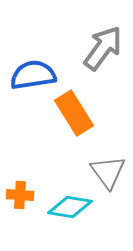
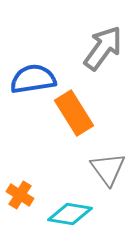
blue semicircle: moved 4 px down
gray triangle: moved 3 px up
orange cross: rotated 28 degrees clockwise
cyan diamond: moved 7 px down
